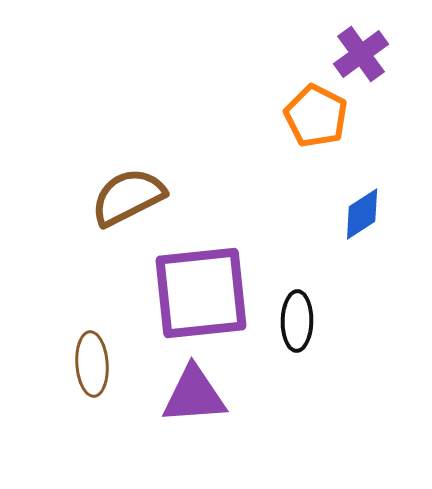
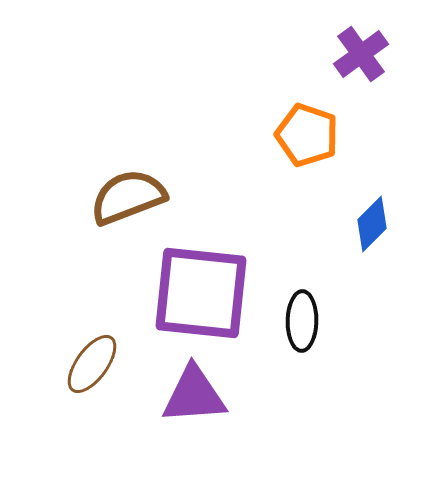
orange pentagon: moved 9 px left, 19 px down; rotated 8 degrees counterclockwise
brown semicircle: rotated 6 degrees clockwise
blue diamond: moved 10 px right, 10 px down; rotated 12 degrees counterclockwise
purple square: rotated 12 degrees clockwise
black ellipse: moved 5 px right
brown ellipse: rotated 40 degrees clockwise
